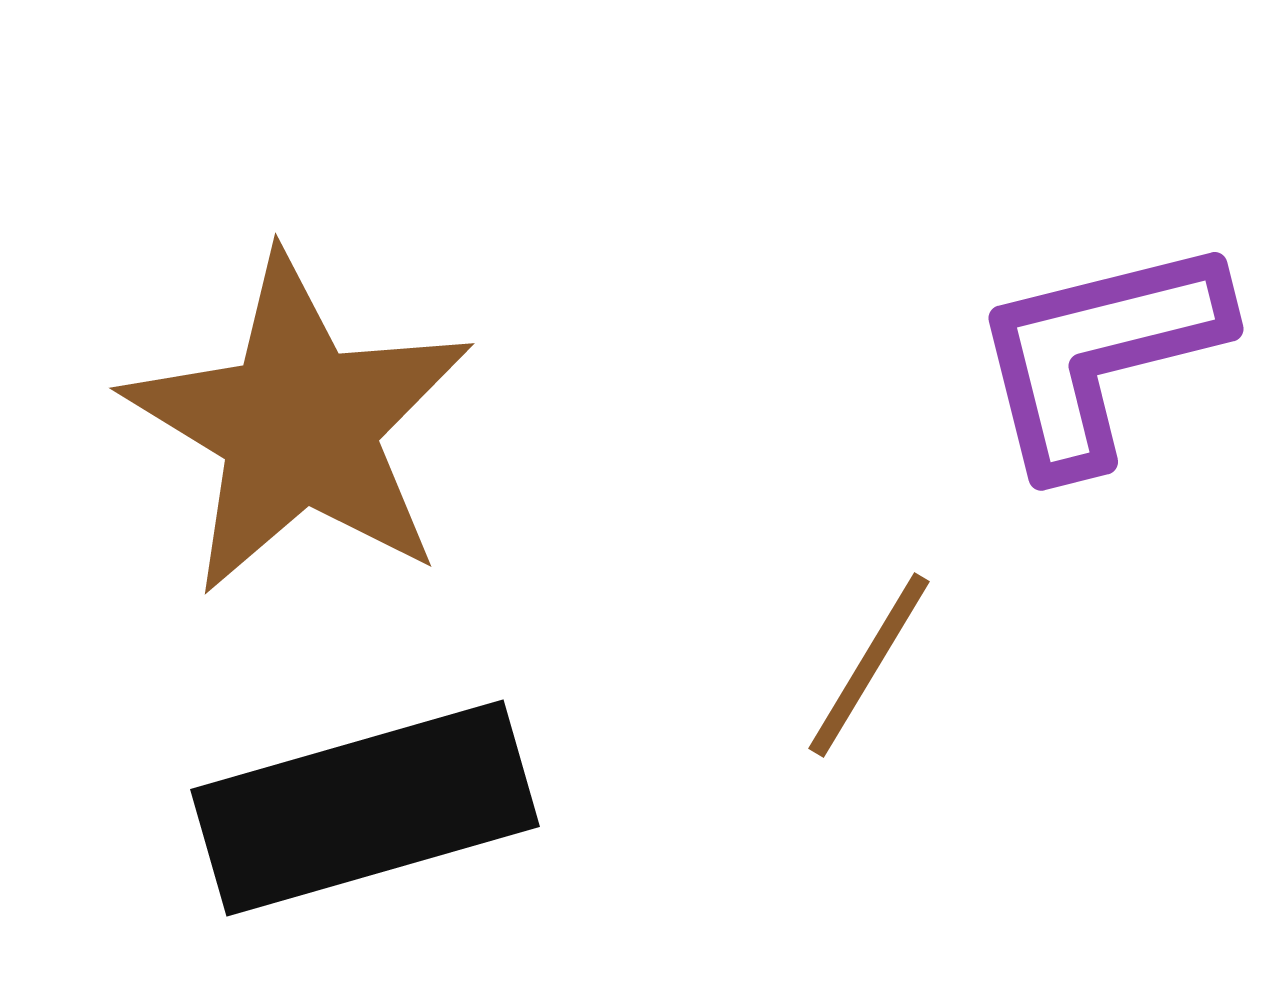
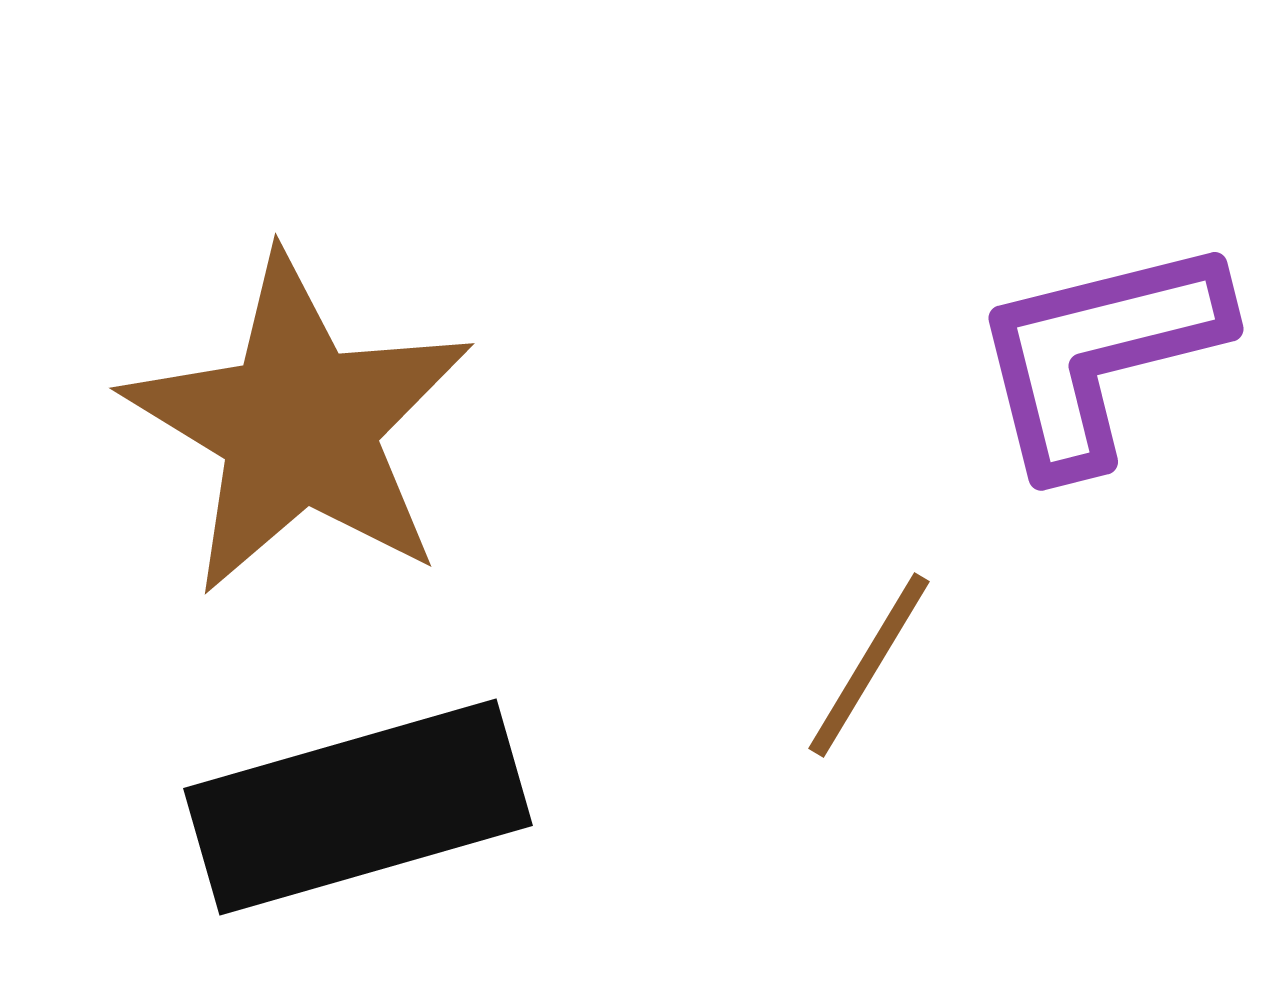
black rectangle: moved 7 px left, 1 px up
